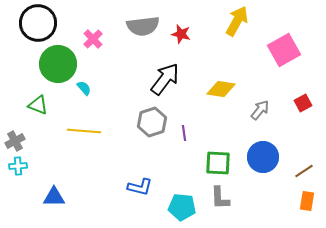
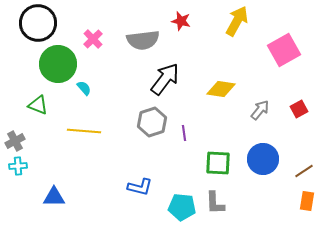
gray semicircle: moved 14 px down
red star: moved 13 px up
red square: moved 4 px left, 6 px down
blue circle: moved 2 px down
gray L-shape: moved 5 px left, 5 px down
